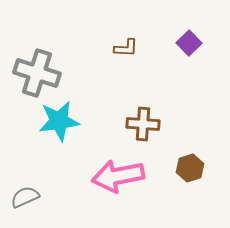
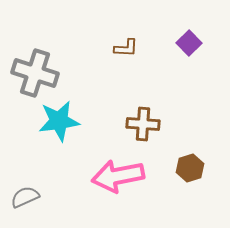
gray cross: moved 2 px left
